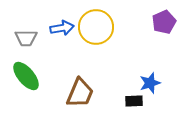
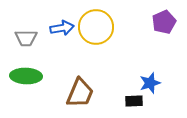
green ellipse: rotated 48 degrees counterclockwise
